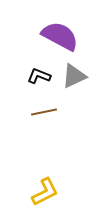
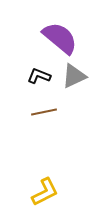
purple semicircle: moved 2 px down; rotated 12 degrees clockwise
